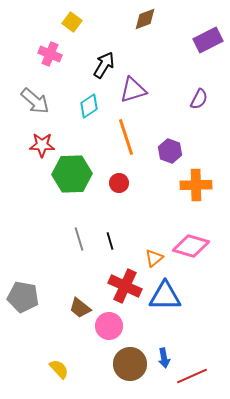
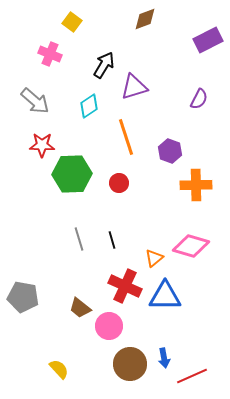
purple triangle: moved 1 px right, 3 px up
black line: moved 2 px right, 1 px up
